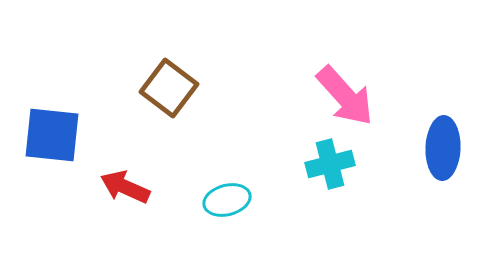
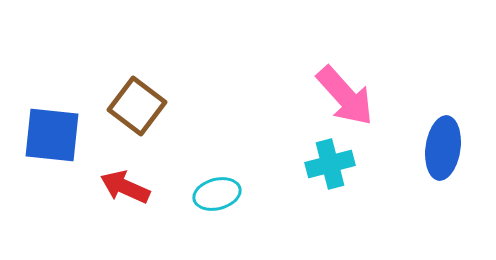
brown square: moved 32 px left, 18 px down
blue ellipse: rotated 6 degrees clockwise
cyan ellipse: moved 10 px left, 6 px up
